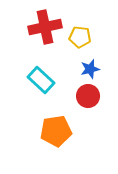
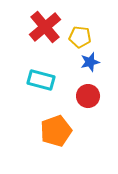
red cross: rotated 28 degrees counterclockwise
blue star: moved 7 px up
cyan rectangle: rotated 28 degrees counterclockwise
orange pentagon: rotated 12 degrees counterclockwise
